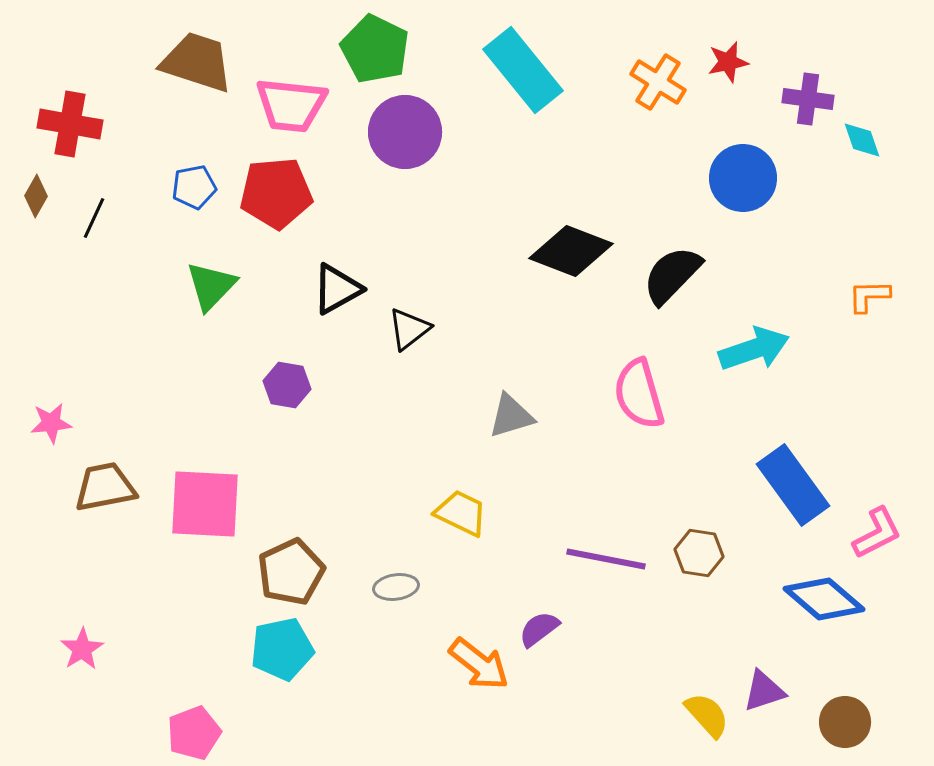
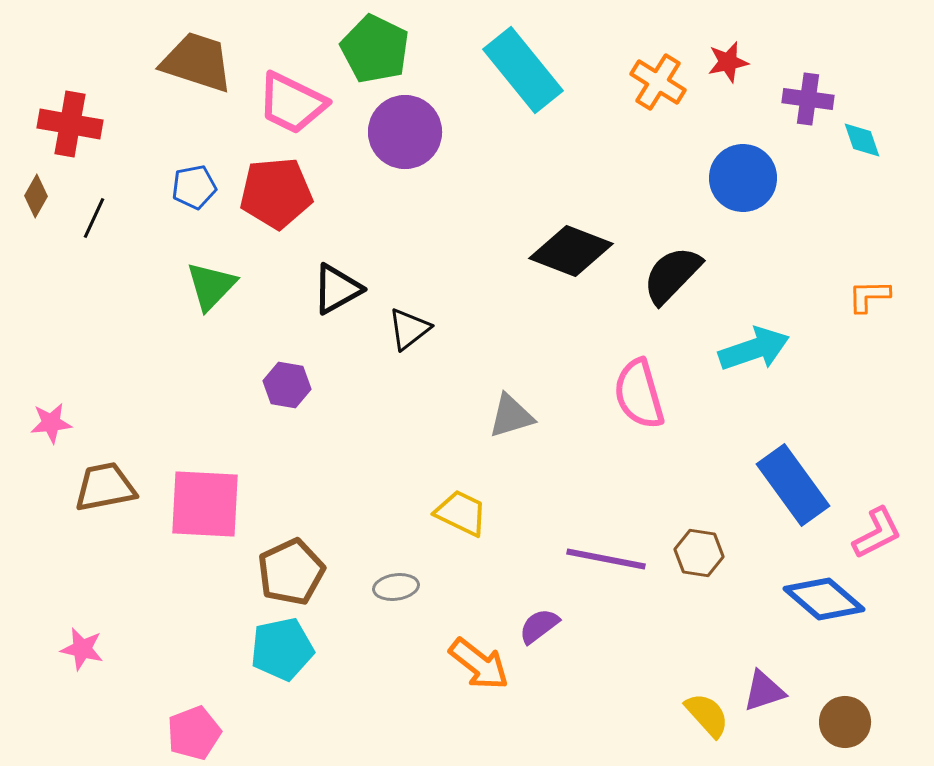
pink trapezoid at (291, 105): moved 1 px right, 2 px up; rotated 20 degrees clockwise
purple semicircle at (539, 629): moved 3 px up
pink star at (82, 649): rotated 27 degrees counterclockwise
